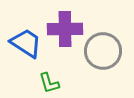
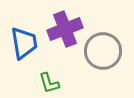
purple cross: rotated 20 degrees counterclockwise
blue trapezoid: moved 2 px left; rotated 48 degrees clockwise
